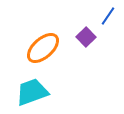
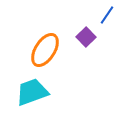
blue line: moved 1 px left, 1 px up
orange ellipse: moved 2 px right, 2 px down; rotated 16 degrees counterclockwise
